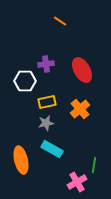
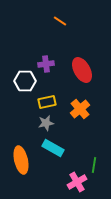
cyan rectangle: moved 1 px right, 1 px up
